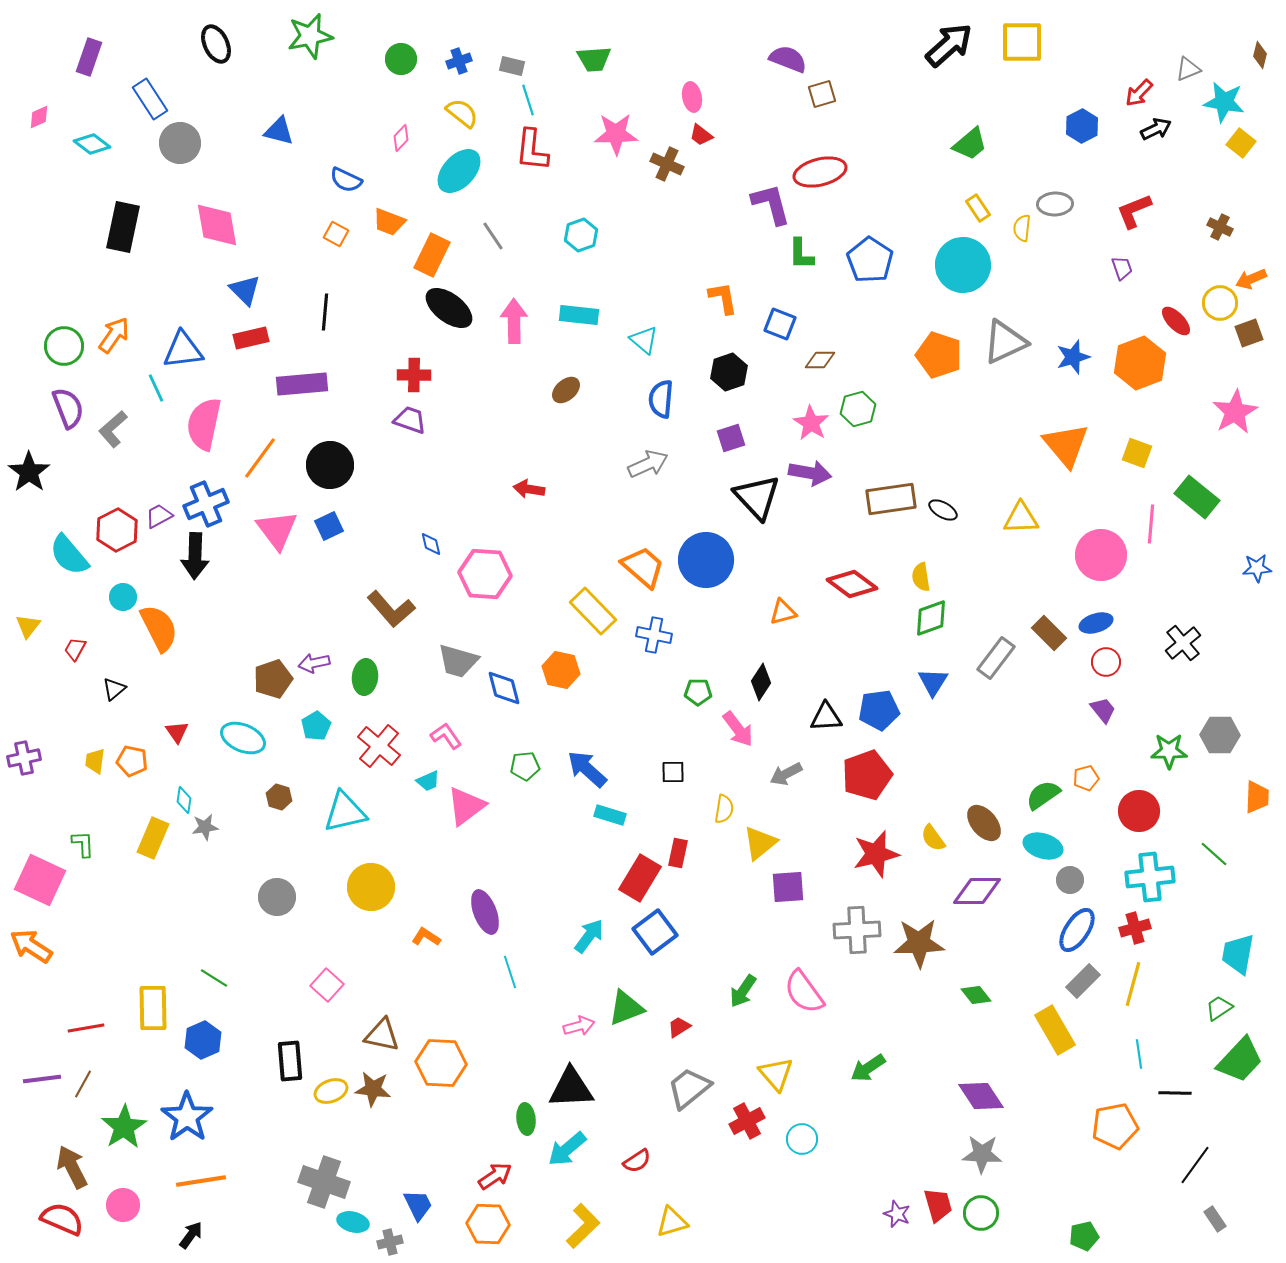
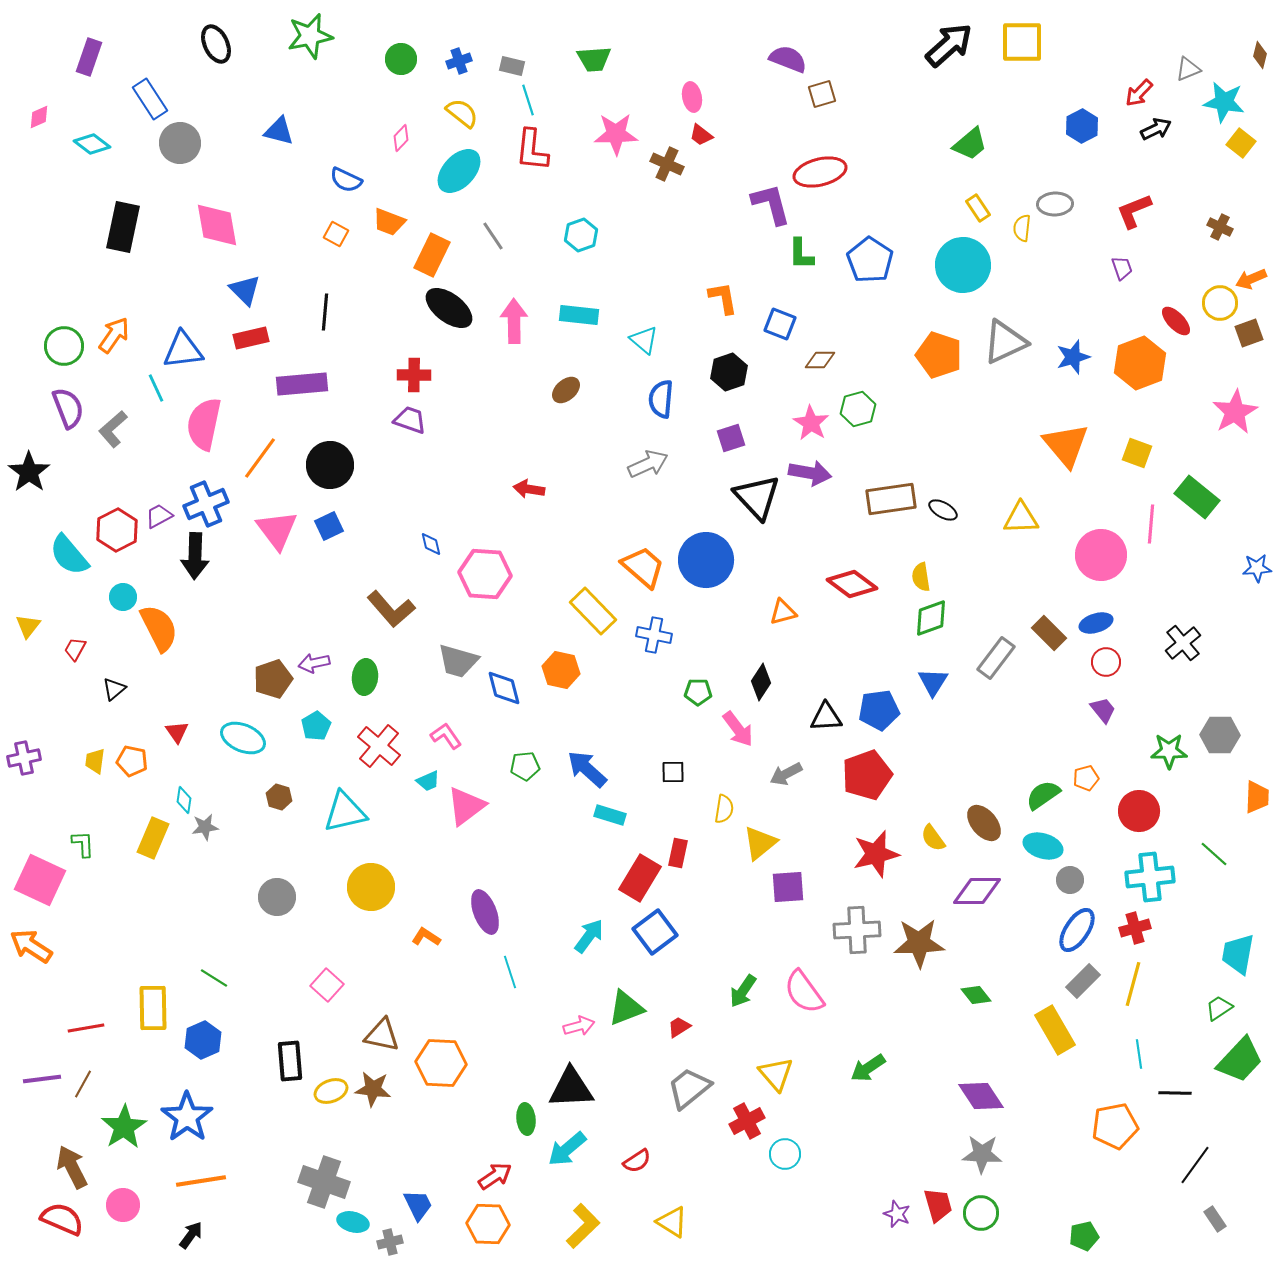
cyan circle at (802, 1139): moved 17 px left, 15 px down
yellow triangle at (672, 1222): rotated 48 degrees clockwise
